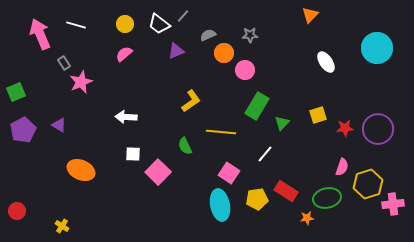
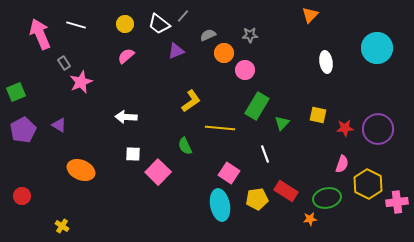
pink semicircle at (124, 54): moved 2 px right, 2 px down
white ellipse at (326, 62): rotated 25 degrees clockwise
yellow square at (318, 115): rotated 30 degrees clockwise
yellow line at (221, 132): moved 1 px left, 4 px up
white line at (265, 154): rotated 60 degrees counterclockwise
pink semicircle at (342, 167): moved 3 px up
yellow hexagon at (368, 184): rotated 16 degrees counterclockwise
pink cross at (393, 204): moved 4 px right, 2 px up
red circle at (17, 211): moved 5 px right, 15 px up
orange star at (307, 218): moved 3 px right, 1 px down
